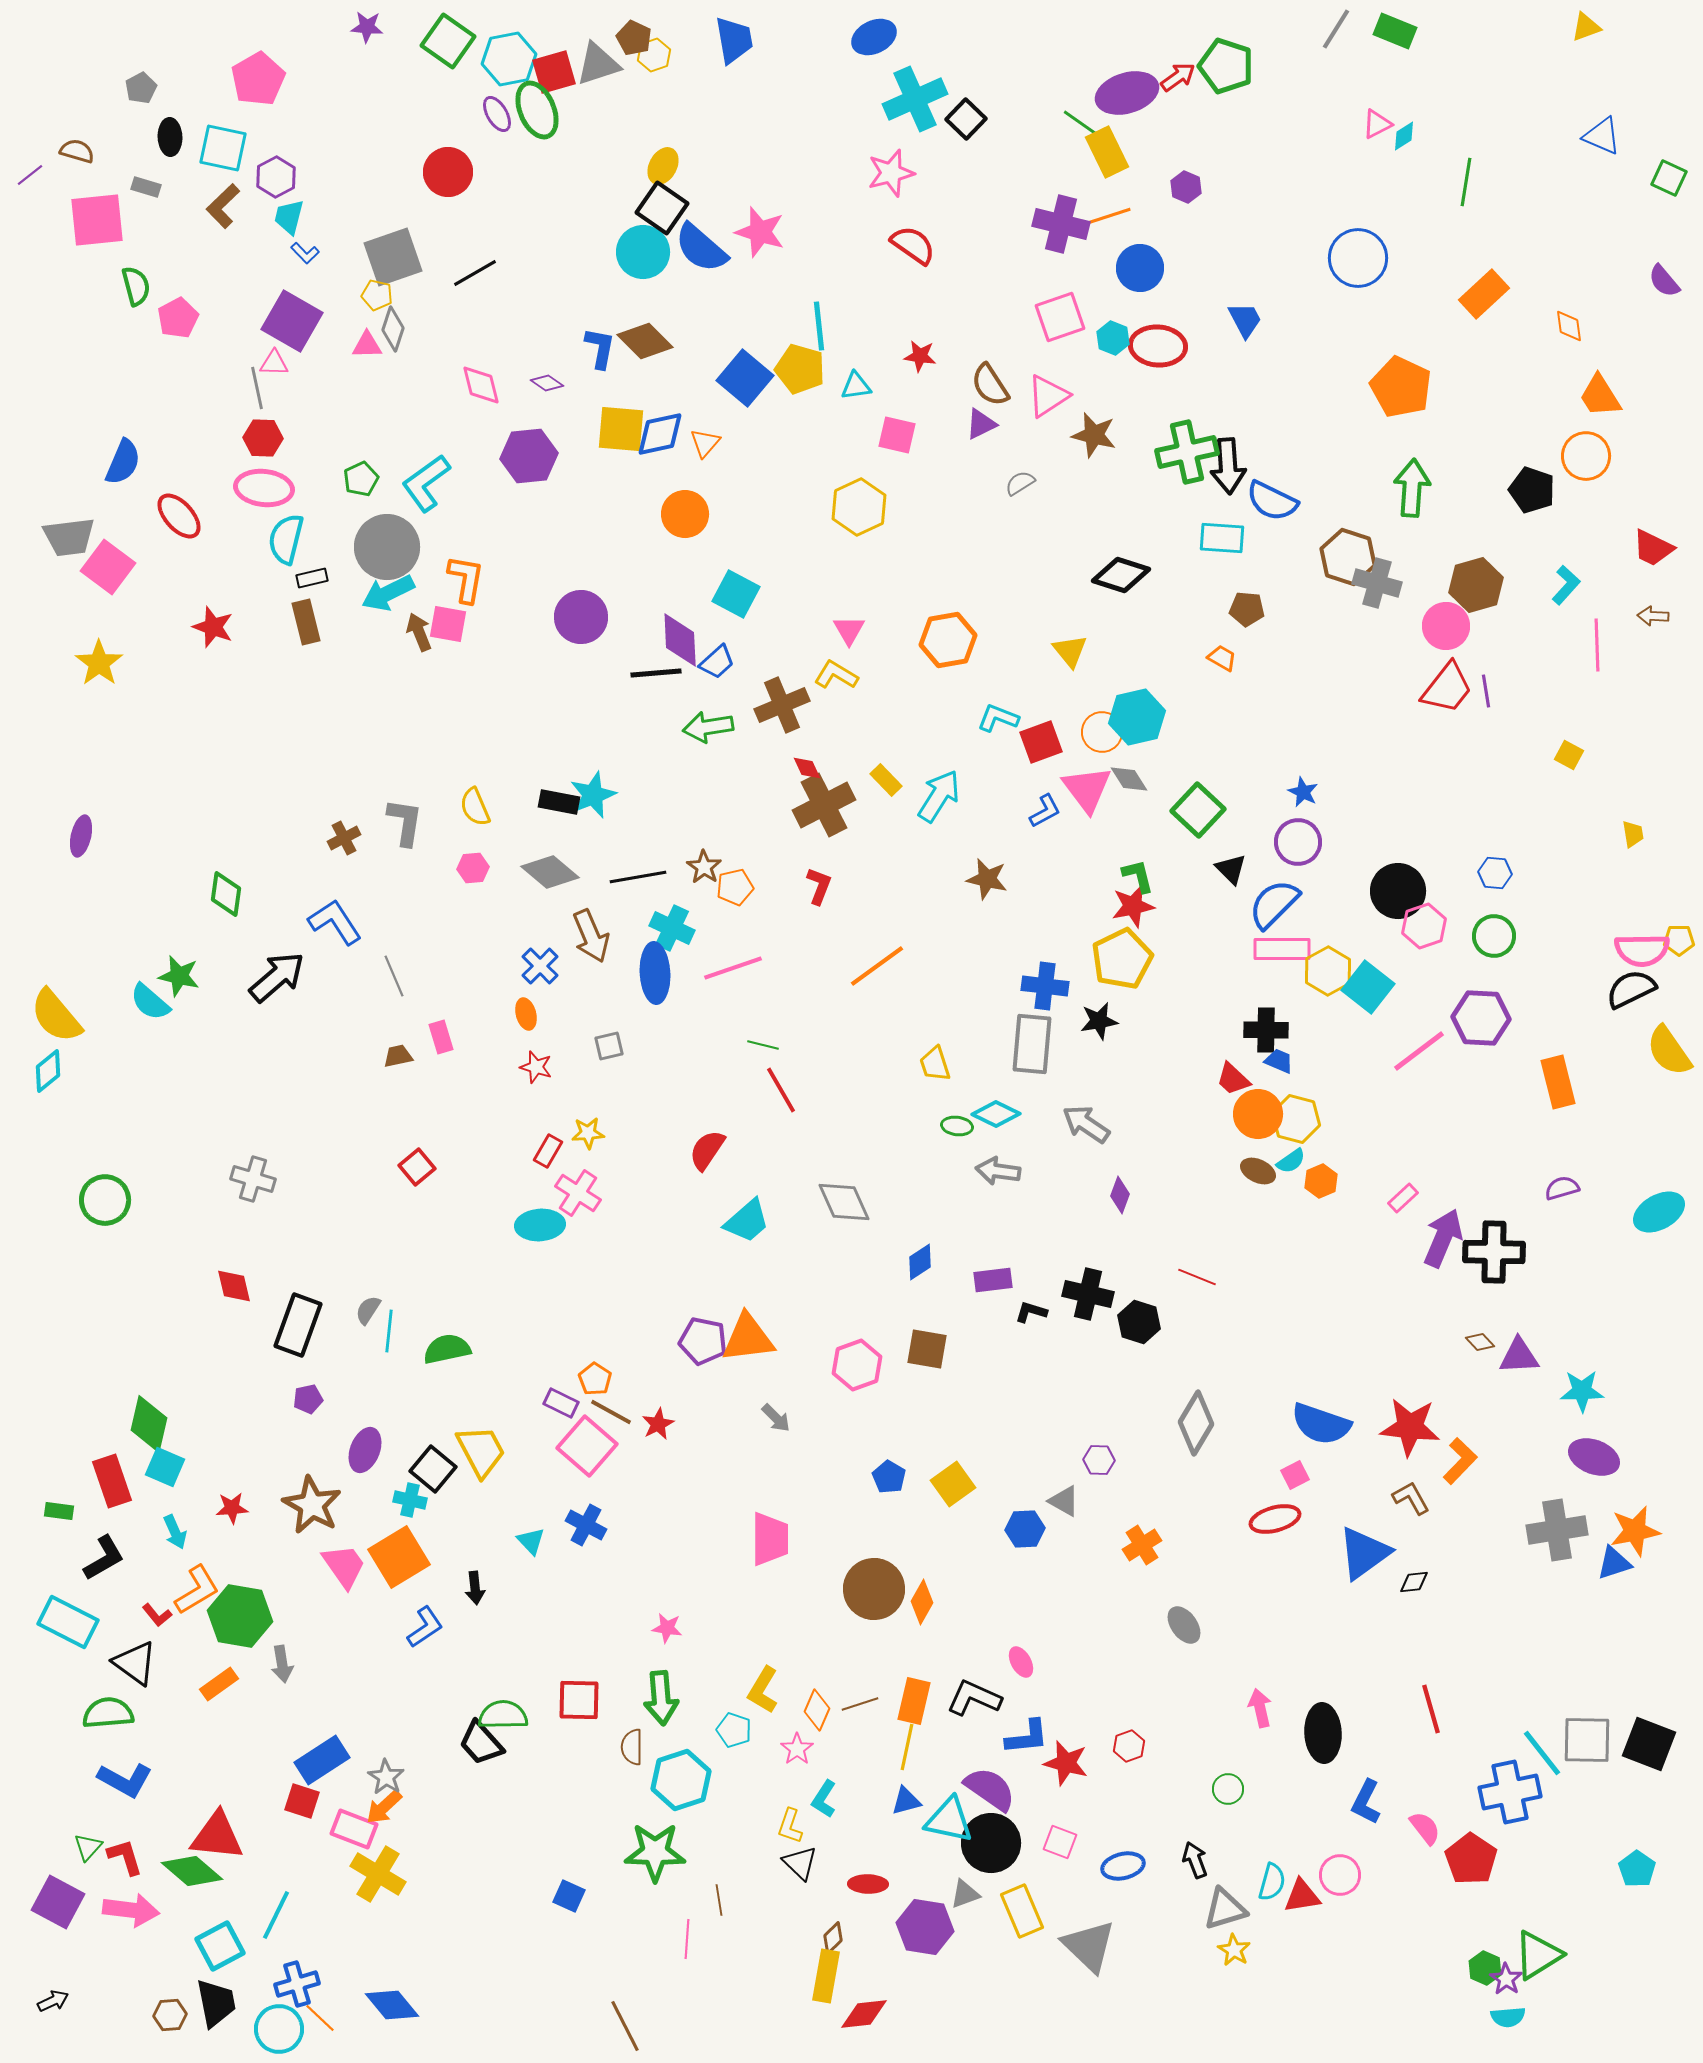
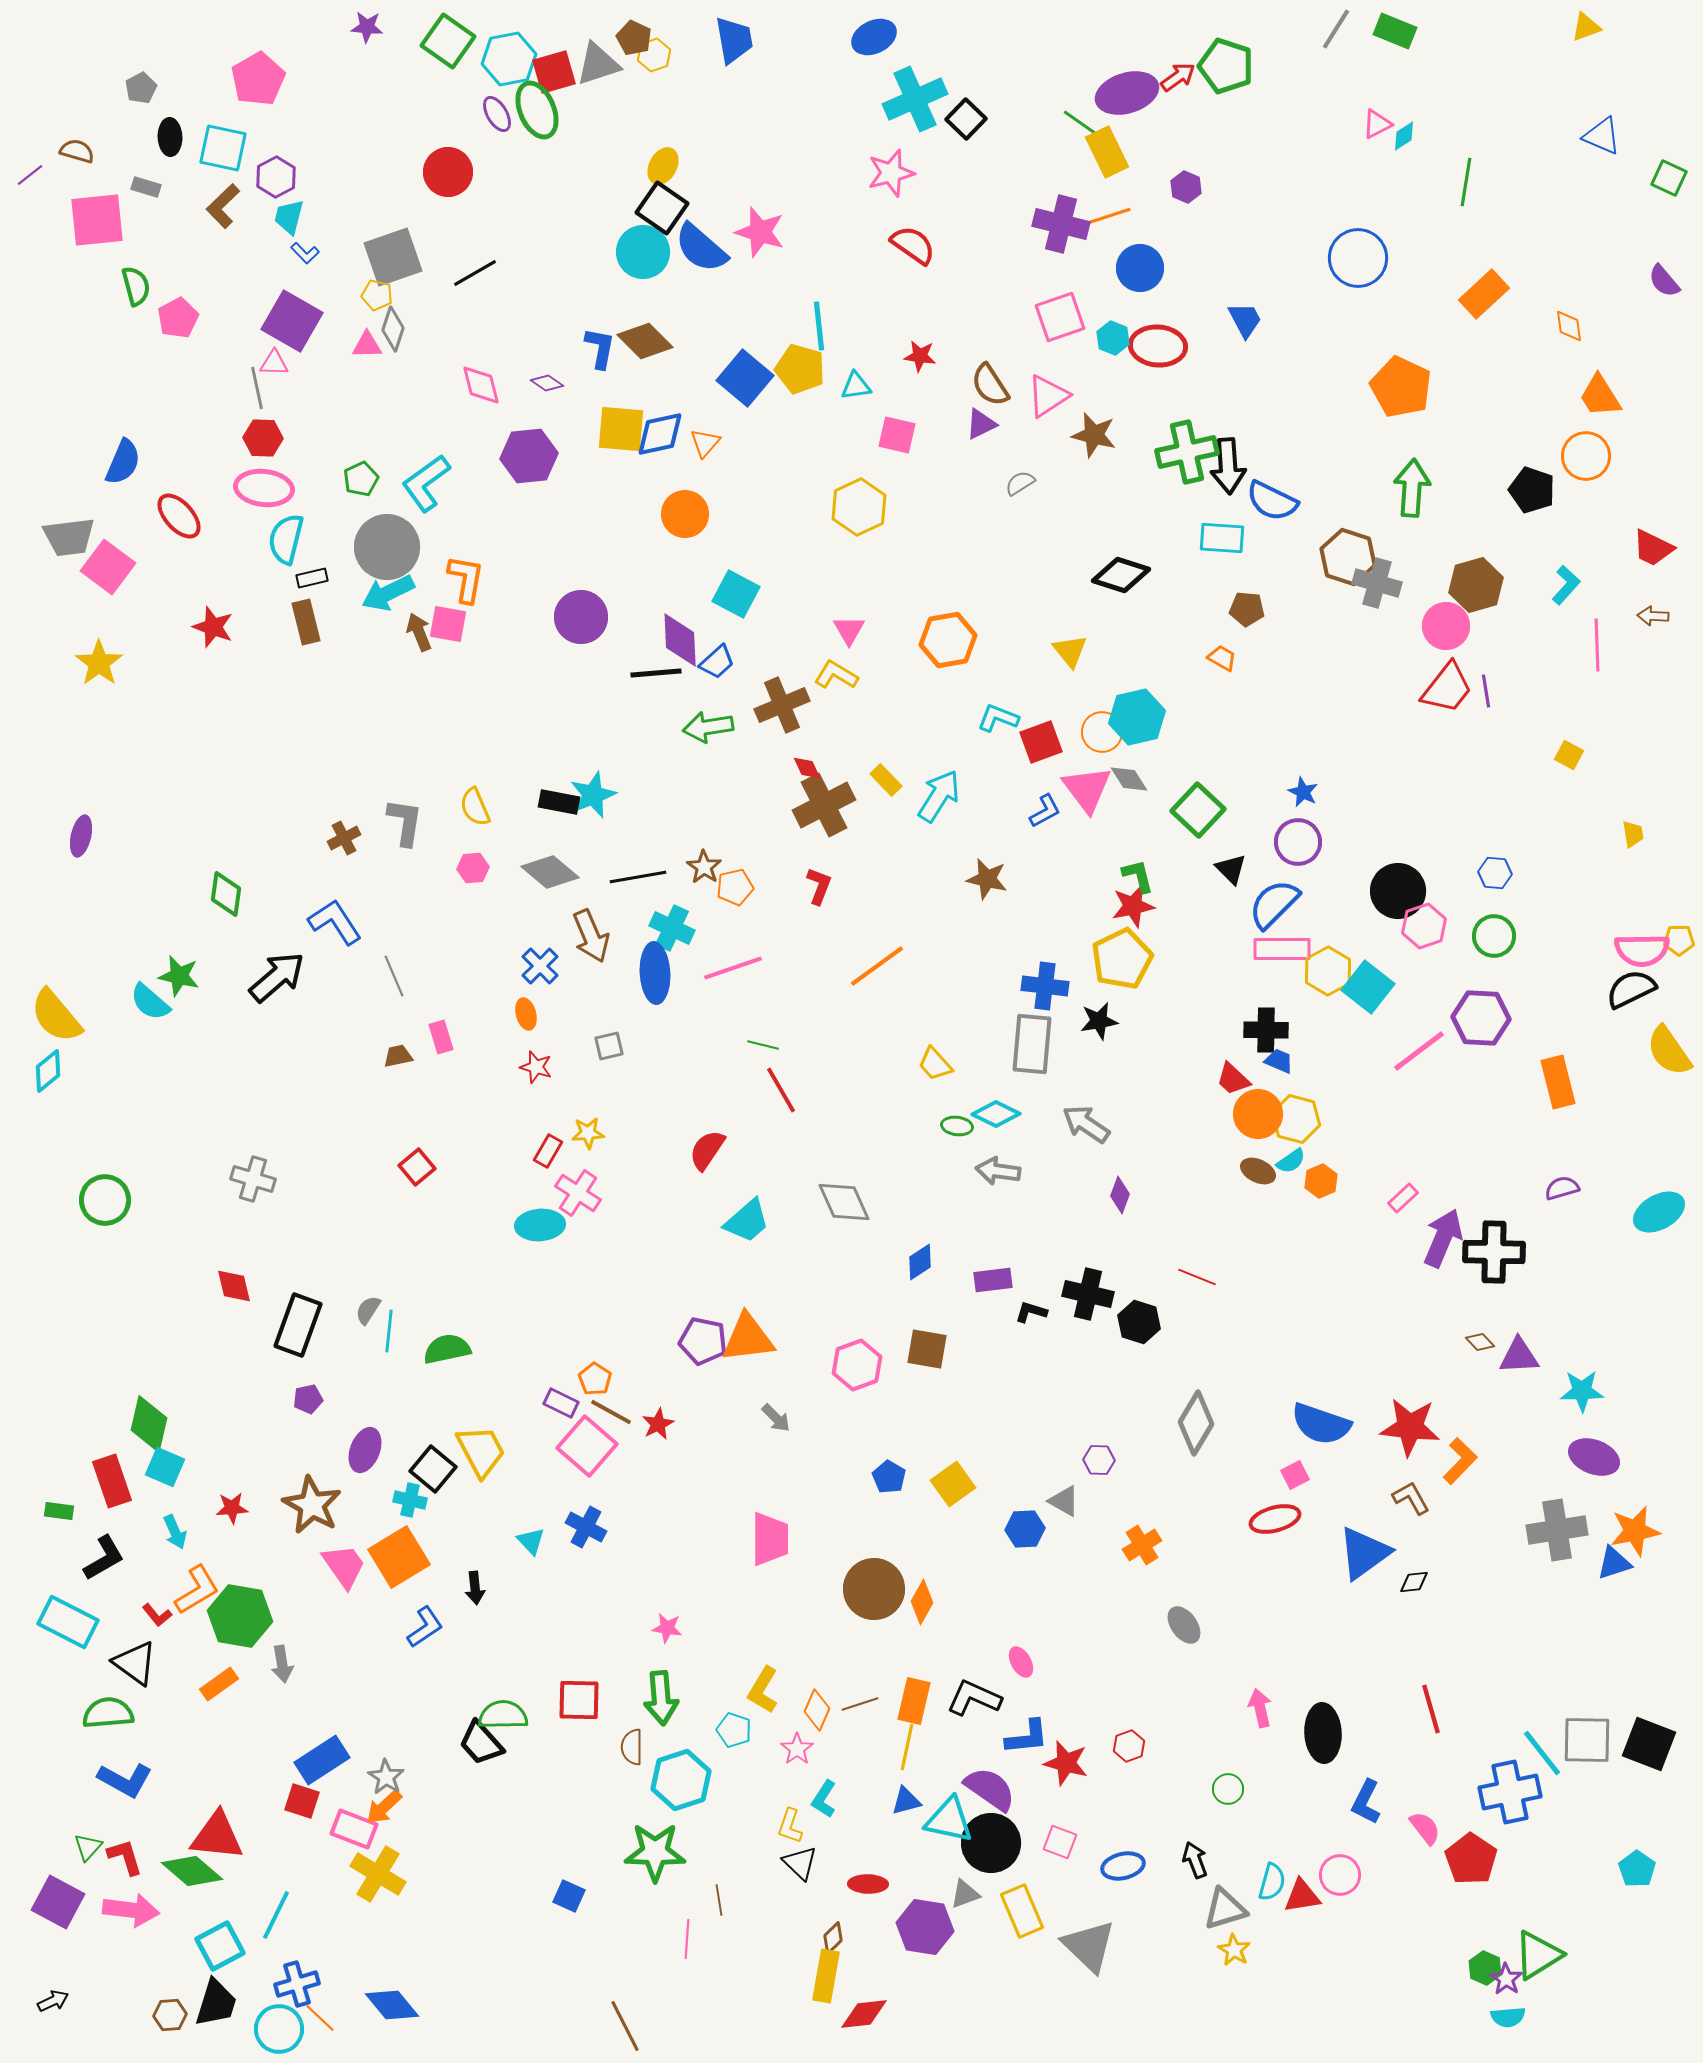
yellow trapezoid at (935, 1064): rotated 24 degrees counterclockwise
blue cross at (586, 1525): moved 2 px down
black trapezoid at (216, 2003): rotated 28 degrees clockwise
